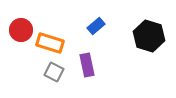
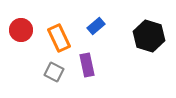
orange rectangle: moved 9 px right, 5 px up; rotated 48 degrees clockwise
